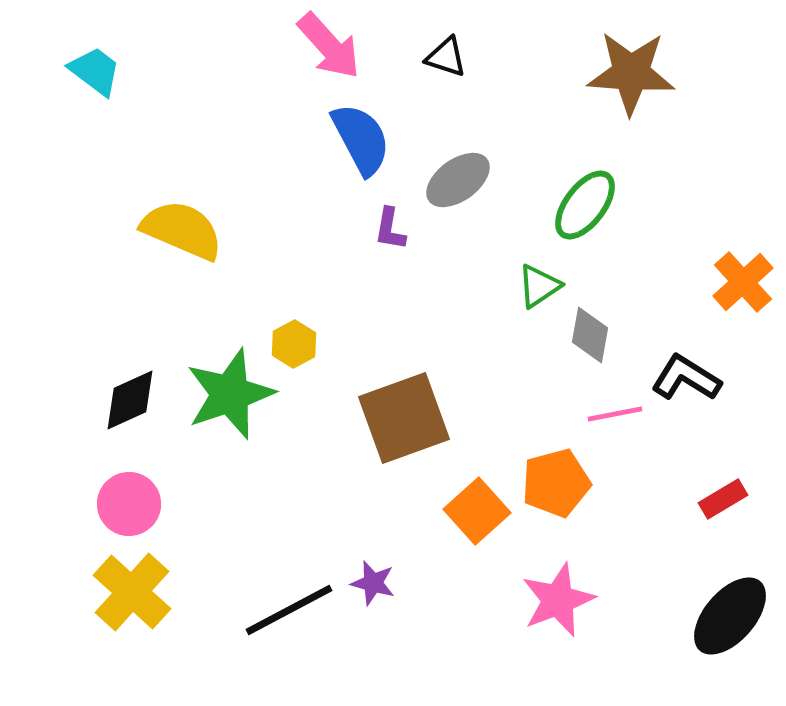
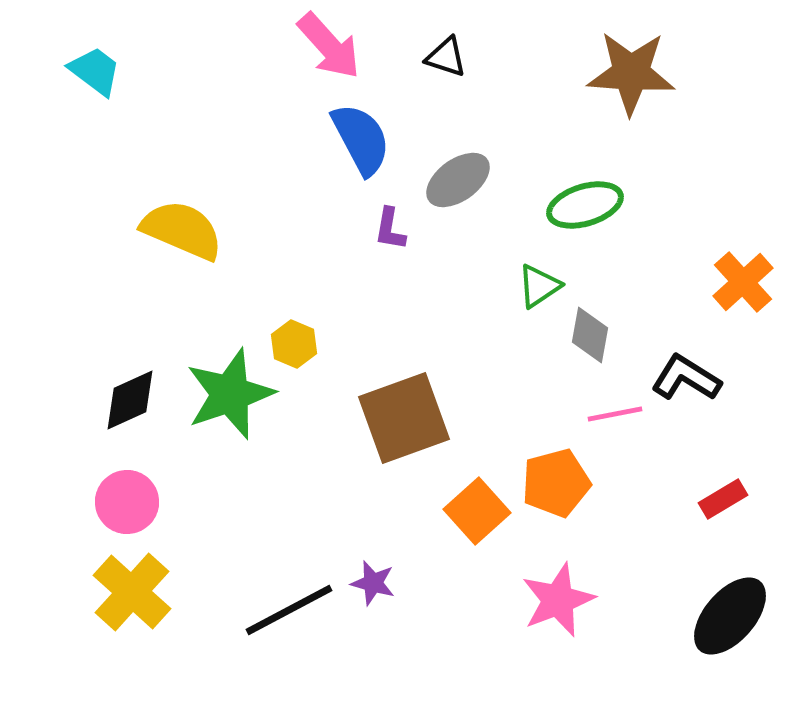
green ellipse: rotated 36 degrees clockwise
yellow hexagon: rotated 9 degrees counterclockwise
pink circle: moved 2 px left, 2 px up
